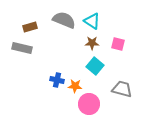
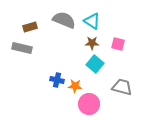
cyan square: moved 2 px up
gray trapezoid: moved 2 px up
